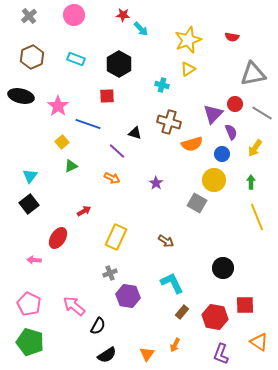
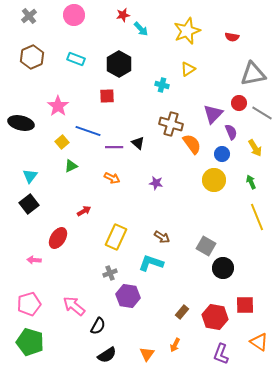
red star at (123, 15): rotated 16 degrees counterclockwise
yellow star at (188, 40): moved 1 px left, 9 px up
black ellipse at (21, 96): moved 27 px down
red circle at (235, 104): moved 4 px right, 1 px up
brown cross at (169, 122): moved 2 px right, 2 px down
blue line at (88, 124): moved 7 px down
black triangle at (135, 133): moved 3 px right, 10 px down; rotated 24 degrees clockwise
orange semicircle at (192, 144): rotated 110 degrees counterclockwise
yellow arrow at (255, 148): rotated 66 degrees counterclockwise
purple line at (117, 151): moved 3 px left, 4 px up; rotated 42 degrees counterclockwise
green arrow at (251, 182): rotated 24 degrees counterclockwise
purple star at (156, 183): rotated 24 degrees counterclockwise
gray square at (197, 203): moved 9 px right, 43 px down
brown arrow at (166, 241): moved 4 px left, 4 px up
cyan L-shape at (172, 283): moved 21 px left, 20 px up; rotated 45 degrees counterclockwise
pink pentagon at (29, 304): rotated 30 degrees clockwise
